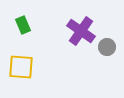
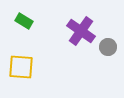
green rectangle: moved 1 px right, 4 px up; rotated 36 degrees counterclockwise
gray circle: moved 1 px right
